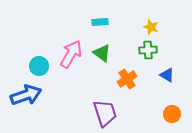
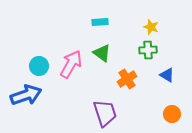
pink arrow: moved 10 px down
